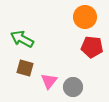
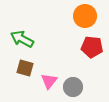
orange circle: moved 1 px up
